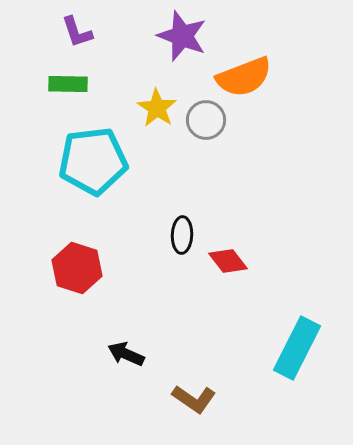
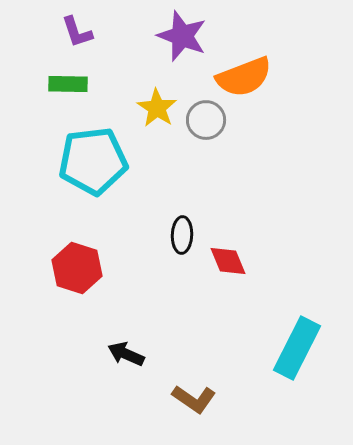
red diamond: rotated 15 degrees clockwise
